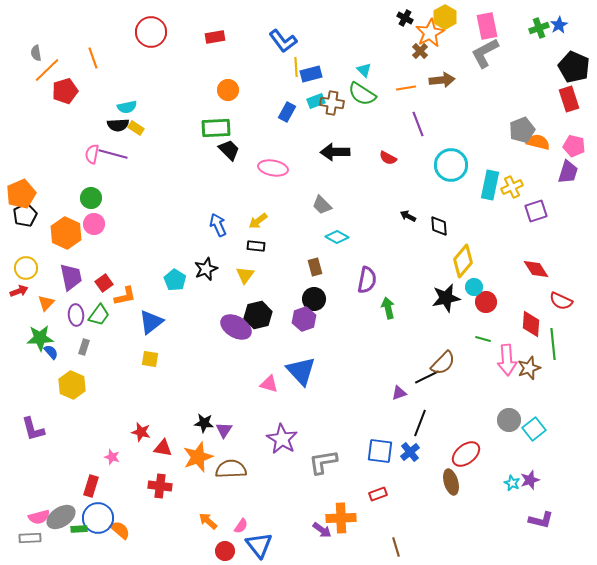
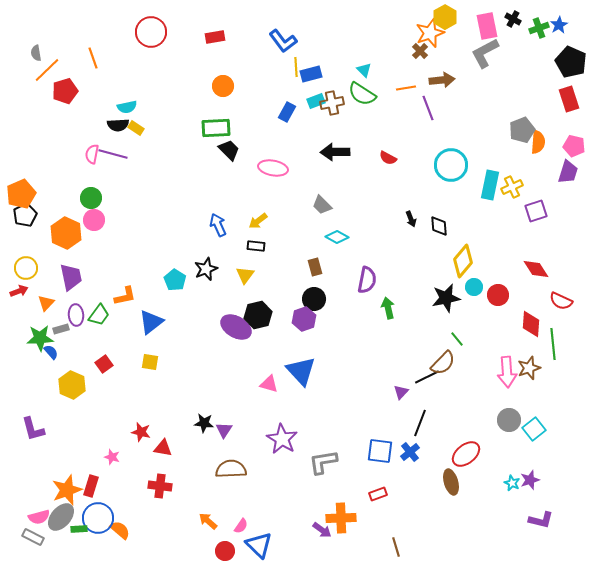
black cross at (405, 18): moved 108 px right, 1 px down
orange star at (430, 33): rotated 8 degrees clockwise
black pentagon at (574, 67): moved 3 px left, 5 px up
orange circle at (228, 90): moved 5 px left, 4 px up
brown cross at (332, 103): rotated 20 degrees counterclockwise
purple line at (418, 124): moved 10 px right, 16 px up
orange semicircle at (538, 142): rotated 80 degrees clockwise
black arrow at (408, 216): moved 3 px right, 3 px down; rotated 140 degrees counterclockwise
pink circle at (94, 224): moved 4 px up
red square at (104, 283): moved 81 px down
red circle at (486, 302): moved 12 px right, 7 px up
green line at (483, 339): moved 26 px left; rotated 35 degrees clockwise
gray rectangle at (84, 347): moved 23 px left, 18 px up; rotated 56 degrees clockwise
yellow square at (150, 359): moved 3 px down
pink arrow at (507, 360): moved 12 px down
purple triangle at (399, 393): moved 2 px right, 1 px up; rotated 28 degrees counterclockwise
orange star at (198, 457): moved 131 px left, 33 px down
gray ellipse at (61, 517): rotated 16 degrees counterclockwise
gray rectangle at (30, 538): moved 3 px right, 1 px up; rotated 30 degrees clockwise
blue triangle at (259, 545): rotated 8 degrees counterclockwise
